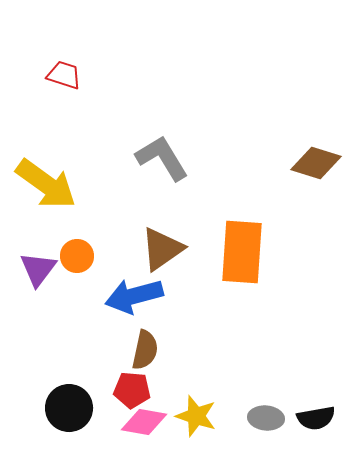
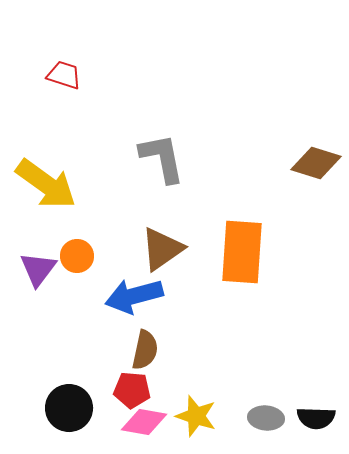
gray L-shape: rotated 20 degrees clockwise
black semicircle: rotated 12 degrees clockwise
